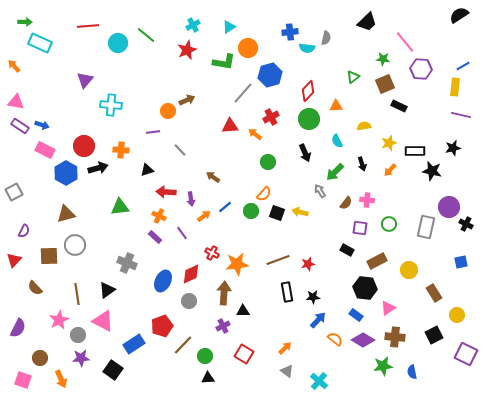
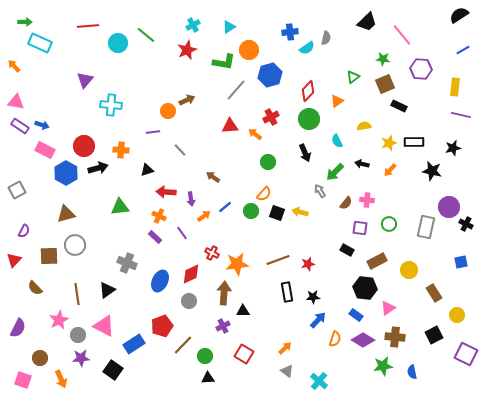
pink line at (405, 42): moved 3 px left, 7 px up
orange circle at (248, 48): moved 1 px right, 2 px down
cyan semicircle at (307, 48): rotated 42 degrees counterclockwise
blue line at (463, 66): moved 16 px up
gray line at (243, 93): moved 7 px left, 3 px up
orange triangle at (336, 106): moved 1 px right, 5 px up; rotated 32 degrees counterclockwise
black rectangle at (415, 151): moved 1 px left, 9 px up
black arrow at (362, 164): rotated 120 degrees clockwise
gray square at (14, 192): moved 3 px right, 2 px up
blue ellipse at (163, 281): moved 3 px left
pink triangle at (103, 321): moved 1 px right, 5 px down
orange semicircle at (335, 339): rotated 70 degrees clockwise
